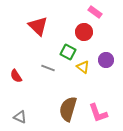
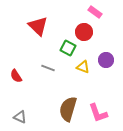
green square: moved 4 px up
yellow triangle: rotated 16 degrees counterclockwise
